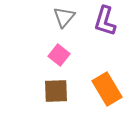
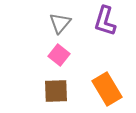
gray triangle: moved 4 px left, 6 px down
